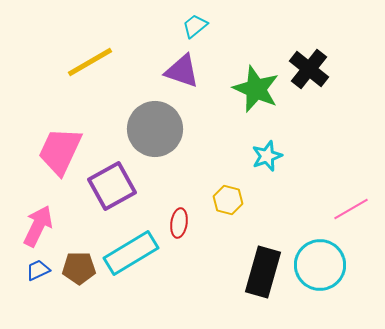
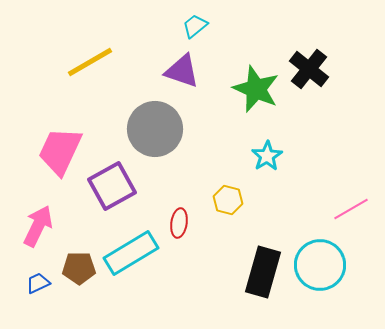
cyan star: rotated 12 degrees counterclockwise
blue trapezoid: moved 13 px down
